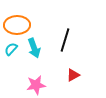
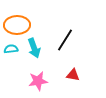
black line: rotated 15 degrees clockwise
cyan semicircle: rotated 40 degrees clockwise
red triangle: rotated 40 degrees clockwise
pink star: moved 2 px right, 4 px up
